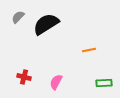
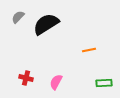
red cross: moved 2 px right, 1 px down
